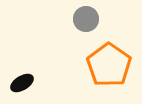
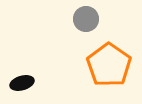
black ellipse: rotated 15 degrees clockwise
